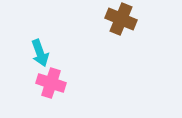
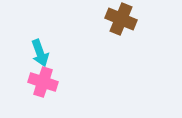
pink cross: moved 8 px left, 1 px up
